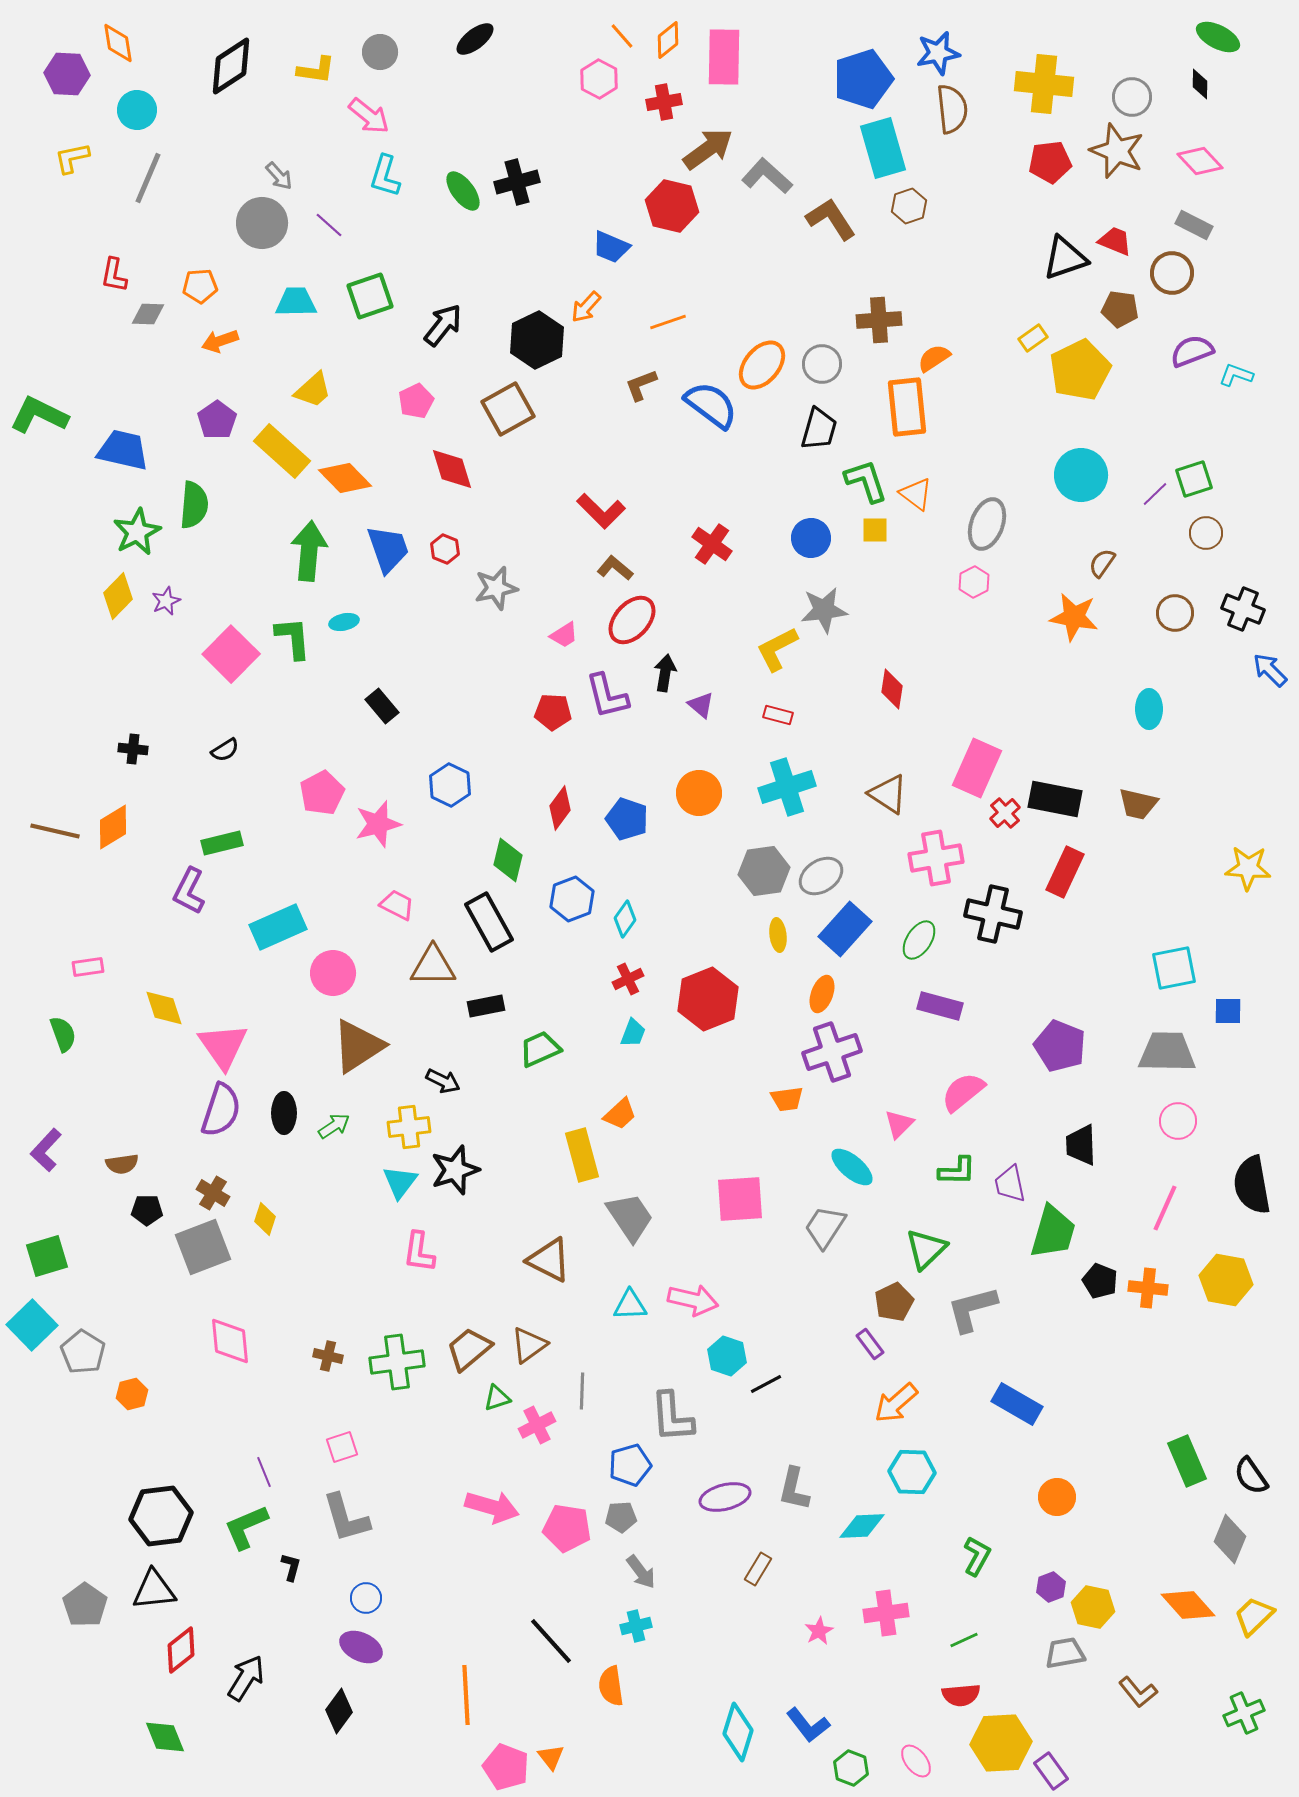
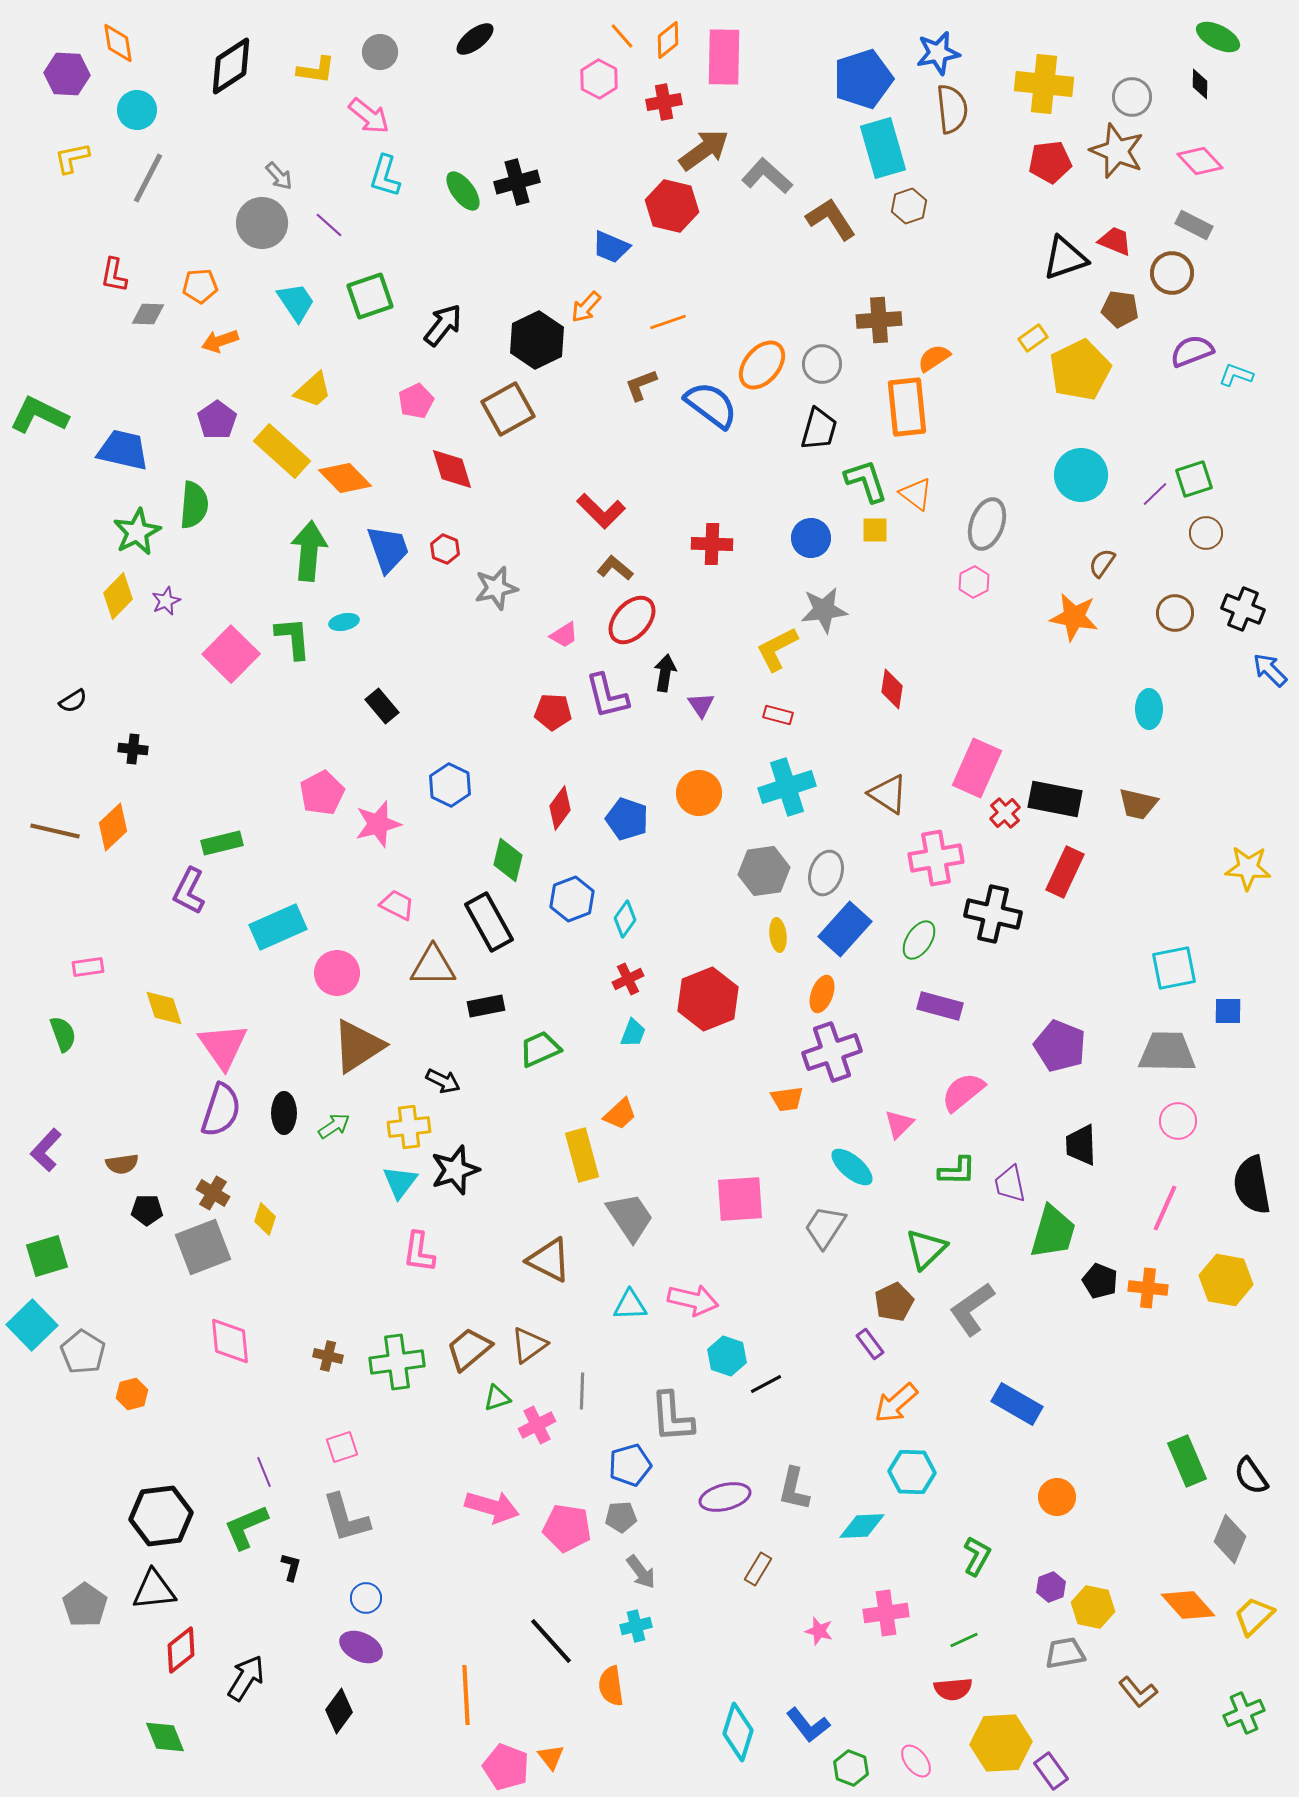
brown arrow at (708, 149): moved 4 px left, 1 px down
gray line at (148, 178): rotated 4 degrees clockwise
cyan trapezoid at (296, 302): rotated 57 degrees clockwise
red cross at (712, 544): rotated 33 degrees counterclockwise
purple triangle at (701, 705): rotated 16 degrees clockwise
black semicircle at (225, 750): moved 152 px left, 49 px up
orange diamond at (113, 827): rotated 12 degrees counterclockwise
gray ellipse at (821, 876): moved 5 px right, 3 px up; rotated 39 degrees counterclockwise
pink circle at (333, 973): moved 4 px right
gray L-shape at (972, 1309): rotated 20 degrees counterclockwise
pink star at (819, 1631): rotated 28 degrees counterclockwise
red semicircle at (961, 1695): moved 8 px left, 6 px up
